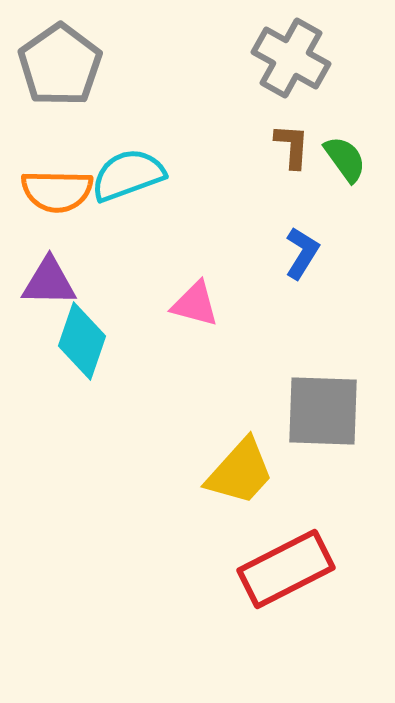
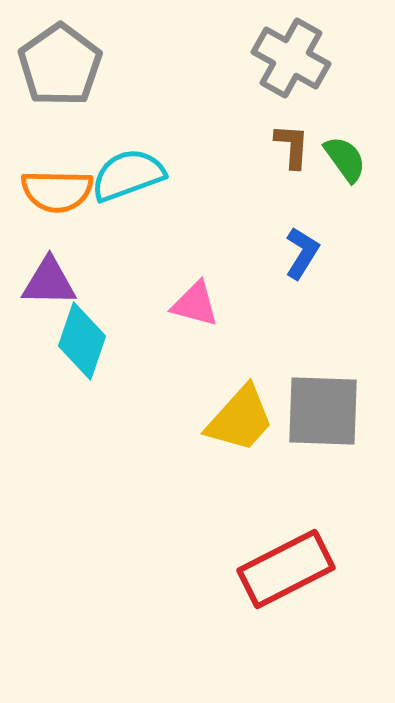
yellow trapezoid: moved 53 px up
